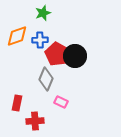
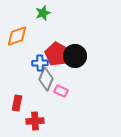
blue cross: moved 23 px down
pink rectangle: moved 11 px up
